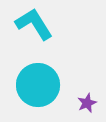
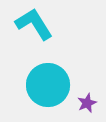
cyan circle: moved 10 px right
